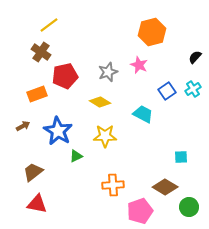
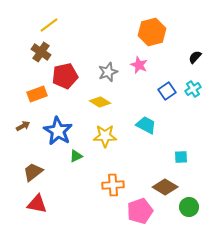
cyan trapezoid: moved 3 px right, 11 px down
